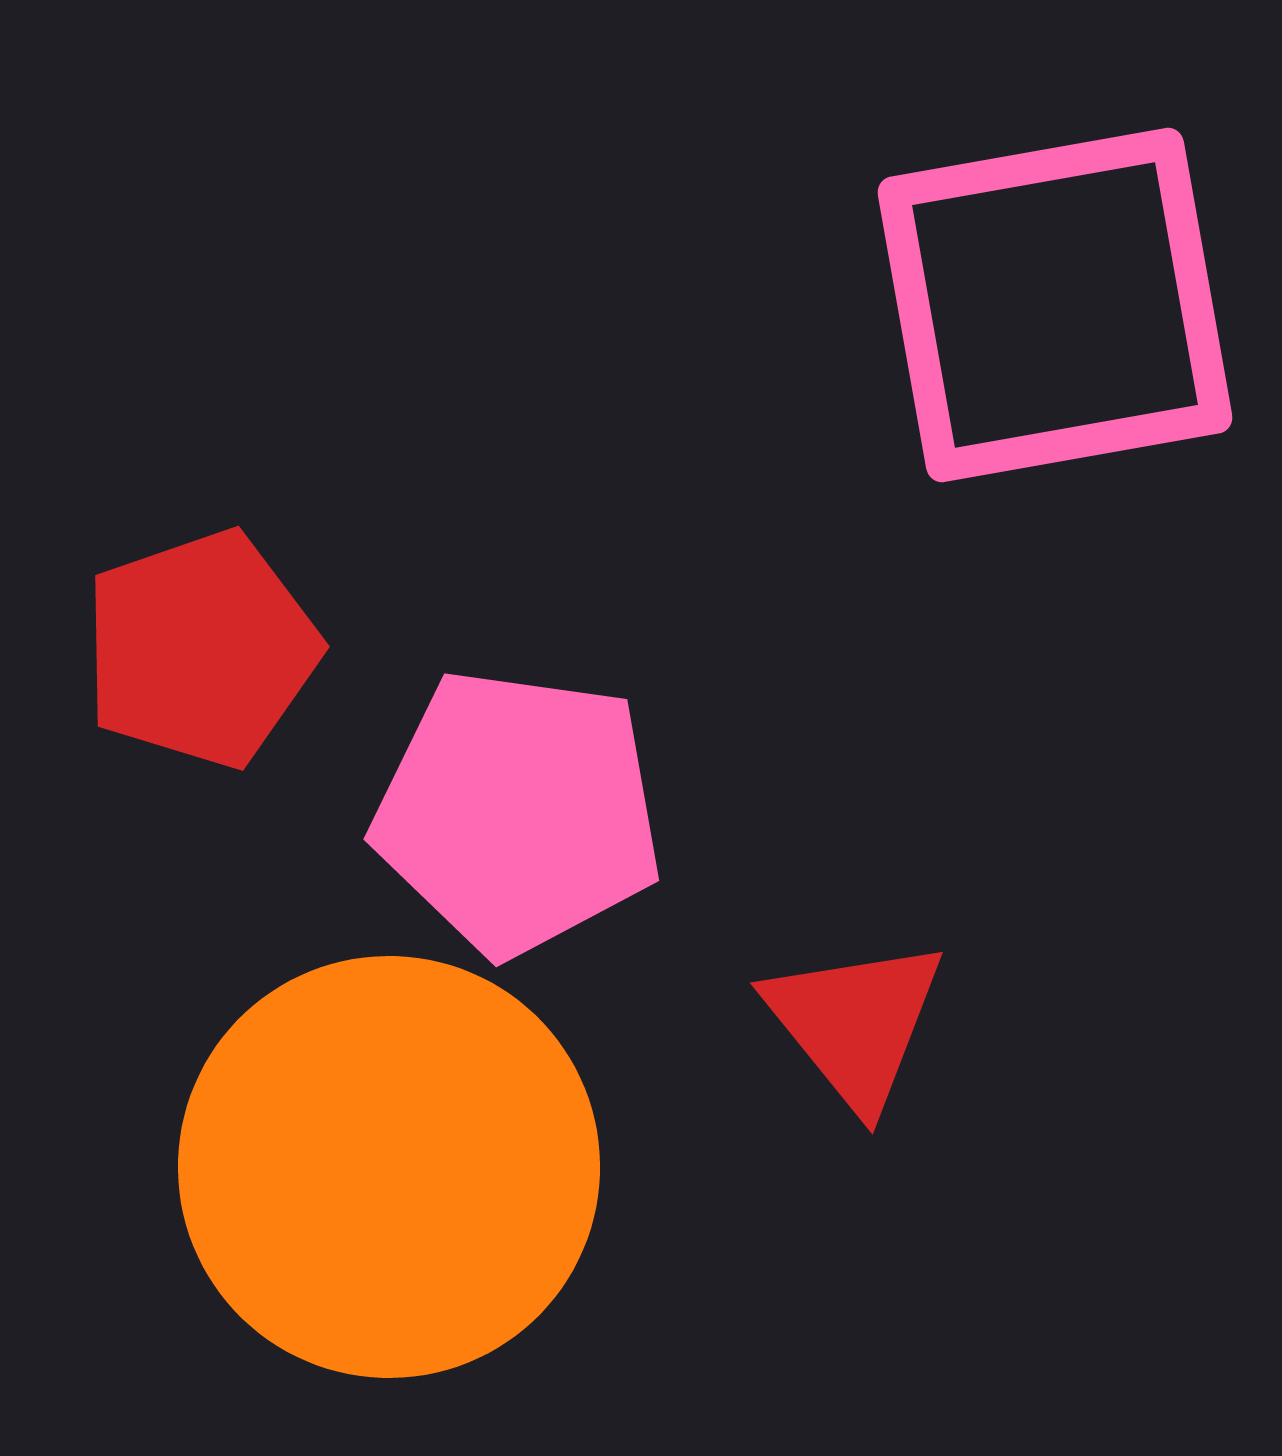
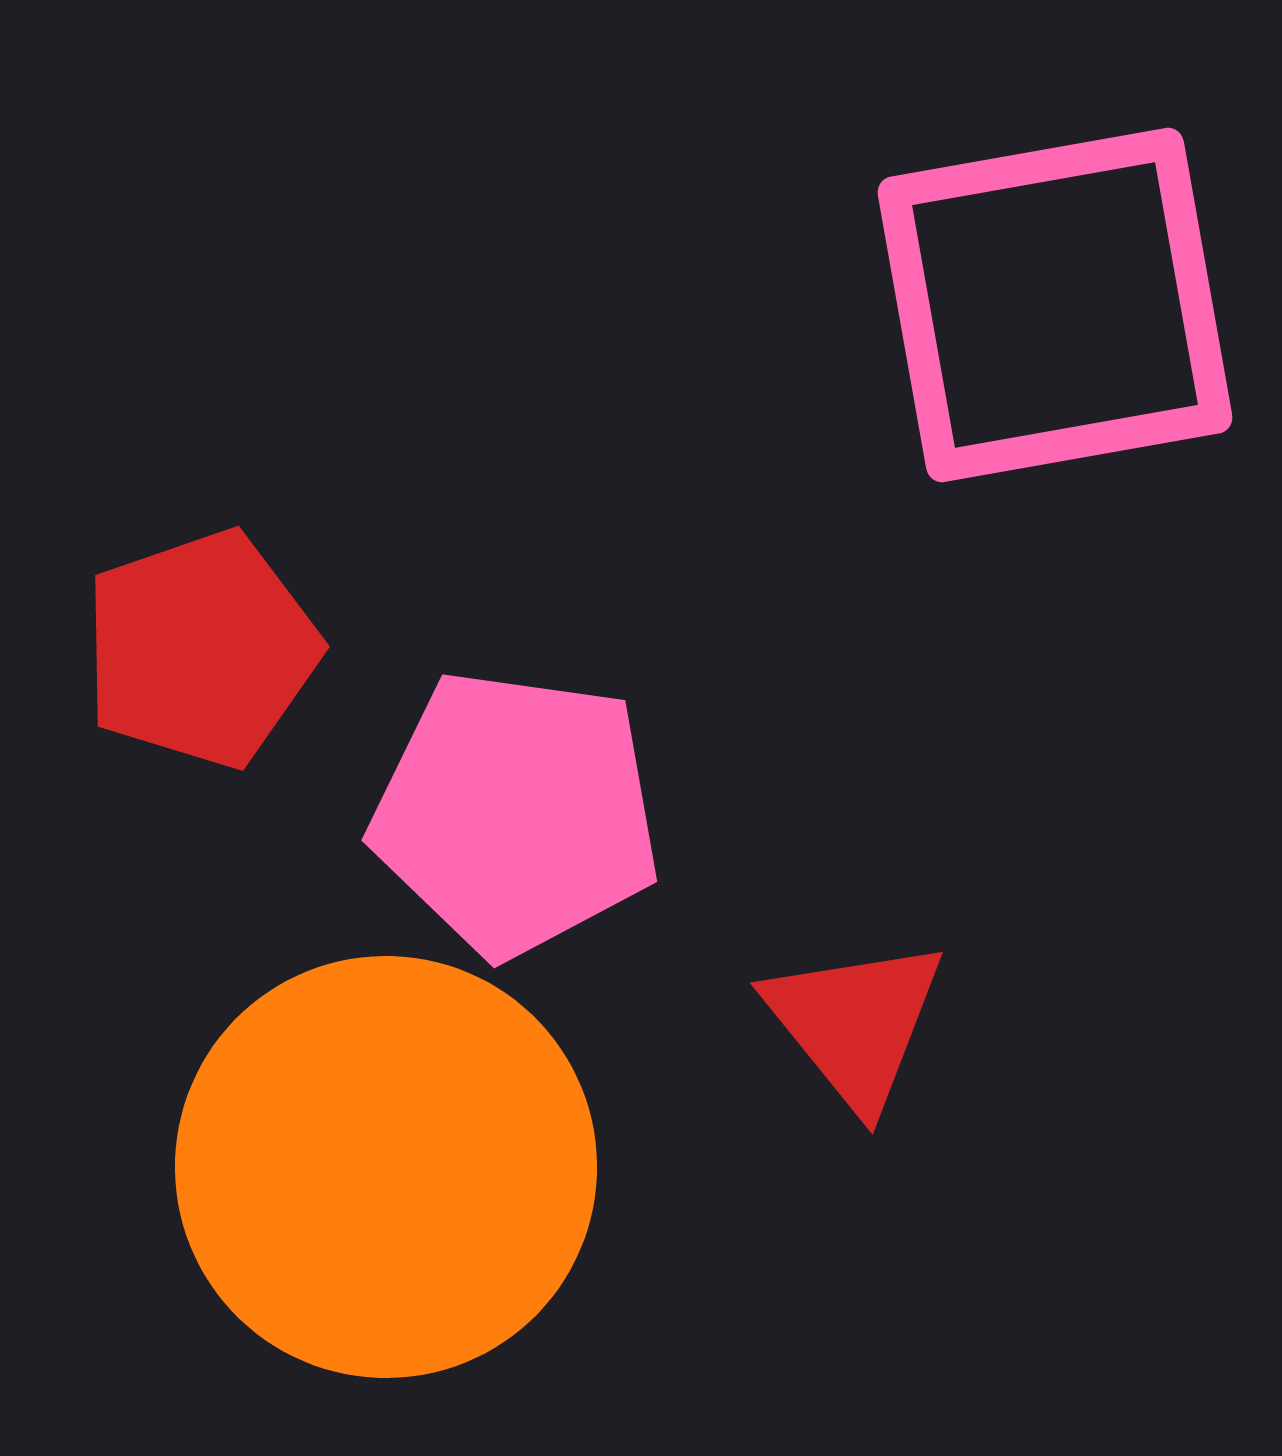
pink pentagon: moved 2 px left, 1 px down
orange circle: moved 3 px left
